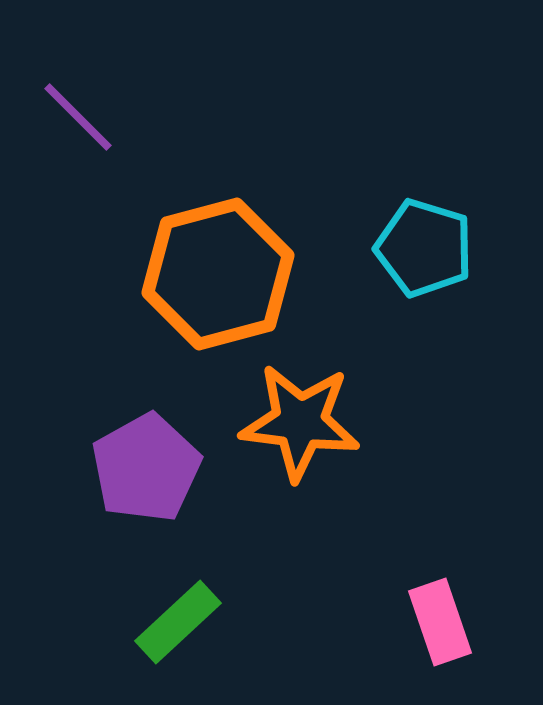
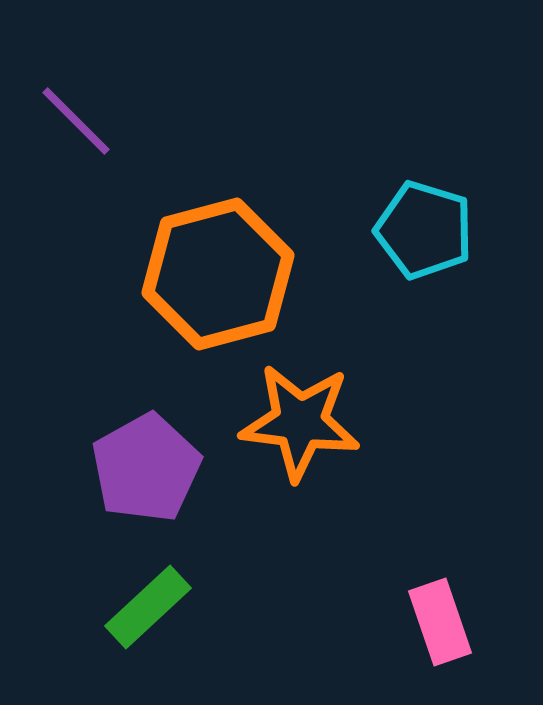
purple line: moved 2 px left, 4 px down
cyan pentagon: moved 18 px up
green rectangle: moved 30 px left, 15 px up
